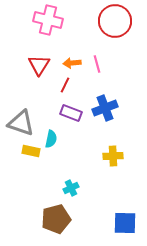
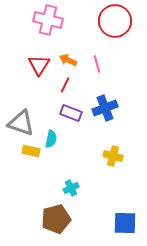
orange arrow: moved 4 px left, 3 px up; rotated 30 degrees clockwise
yellow cross: rotated 18 degrees clockwise
